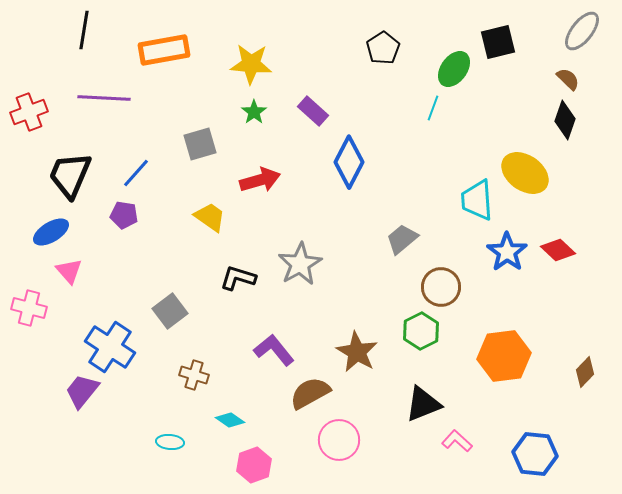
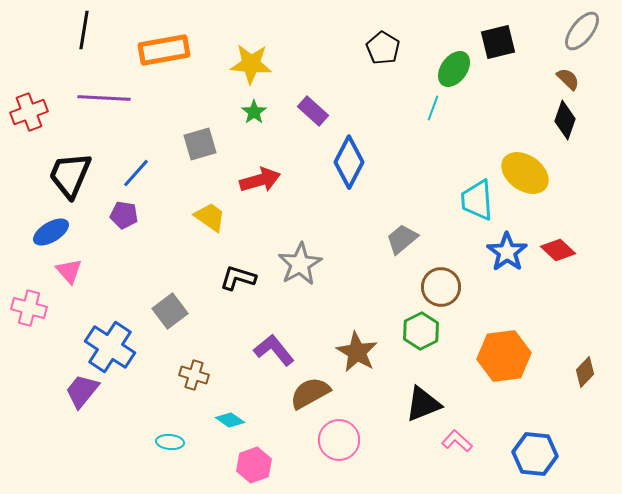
black pentagon at (383, 48): rotated 8 degrees counterclockwise
